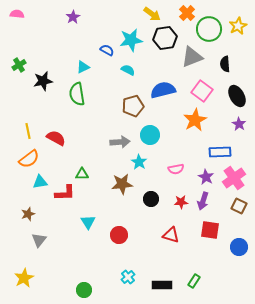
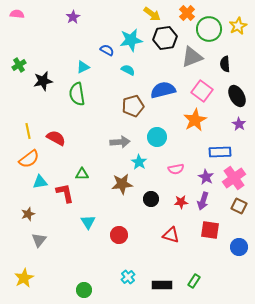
cyan circle at (150, 135): moved 7 px right, 2 px down
red L-shape at (65, 193): rotated 100 degrees counterclockwise
